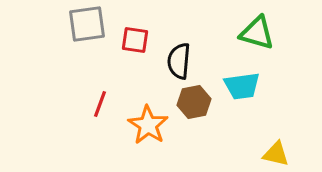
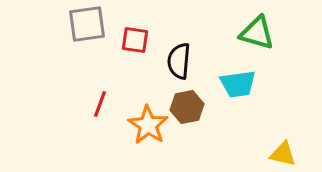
cyan trapezoid: moved 4 px left, 2 px up
brown hexagon: moved 7 px left, 5 px down
yellow triangle: moved 7 px right
